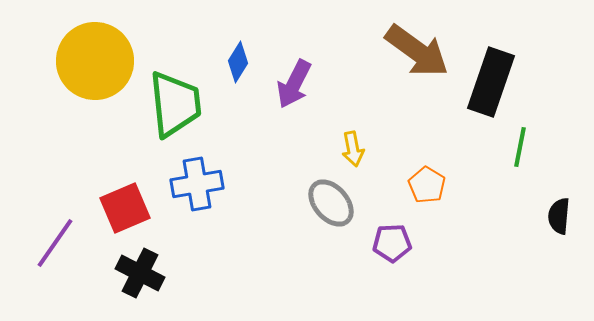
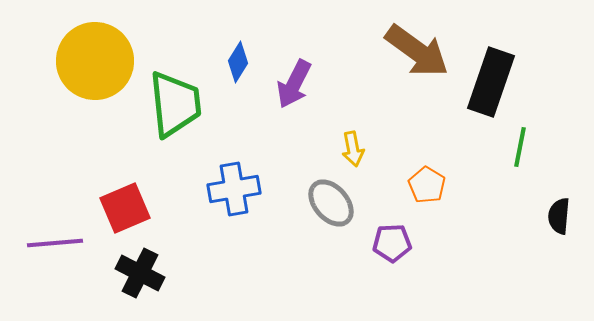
blue cross: moved 37 px right, 5 px down
purple line: rotated 50 degrees clockwise
